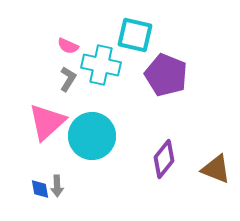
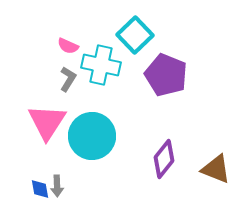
cyan square: rotated 33 degrees clockwise
pink triangle: rotated 15 degrees counterclockwise
